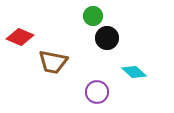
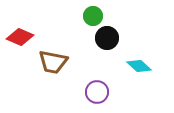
cyan diamond: moved 5 px right, 6 px up
